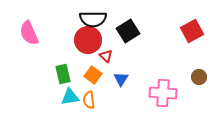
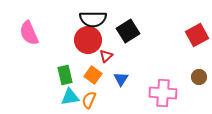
red square: moved 5 px right, 4 px down
red triangle: rotated 32 degrees clockwise
green rectangle: moved 2 px right, 1 px down
orange semicircle: rotated 30 degrees clockwise
